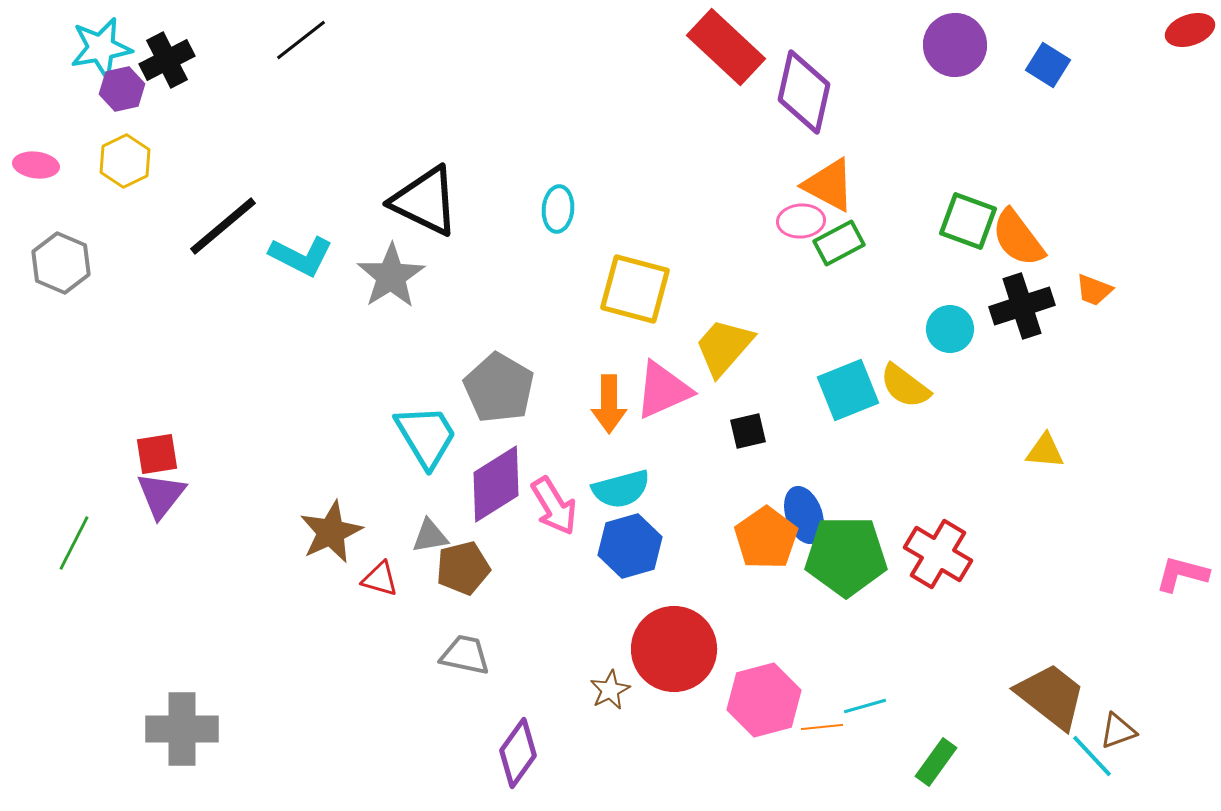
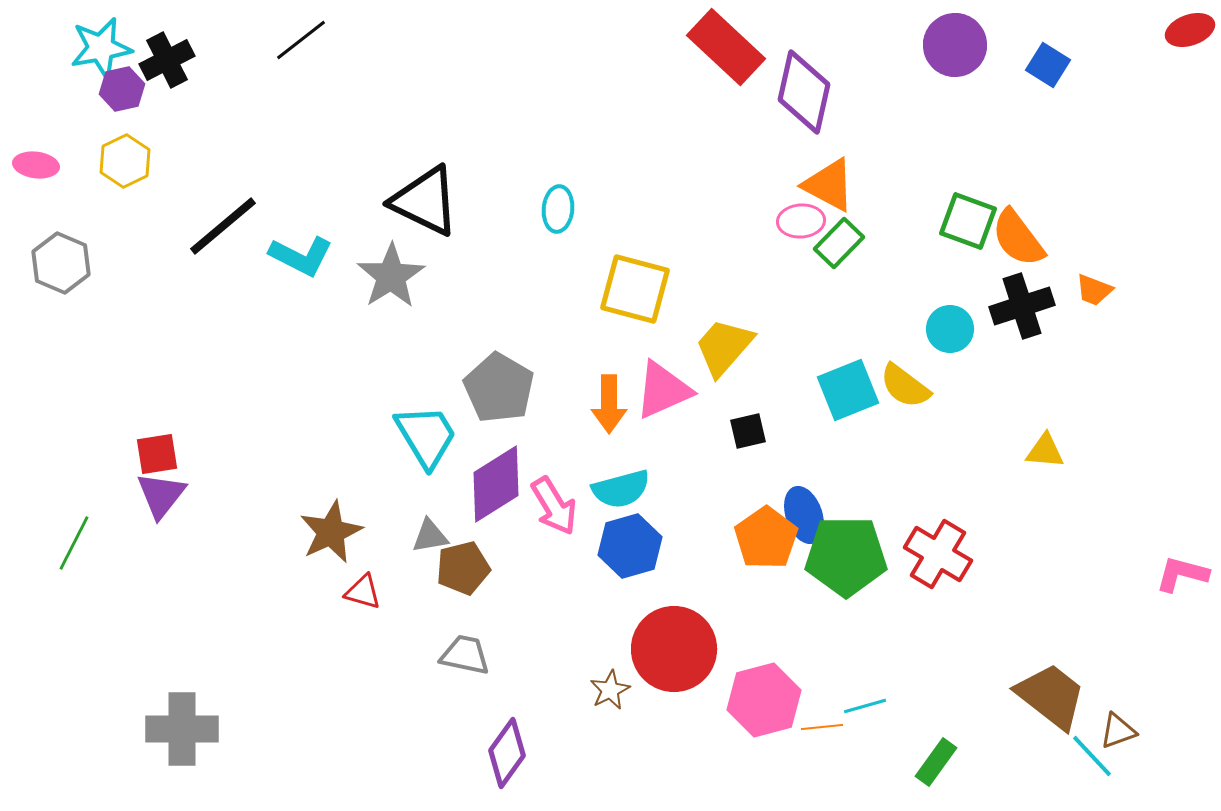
green rectangle at (839, 243): rotated 18 degrees counterclockwise
red triangle at (380, 579): moved 17 px left, 13 px down
purple diamond at (518, 753): moved 11 px left
